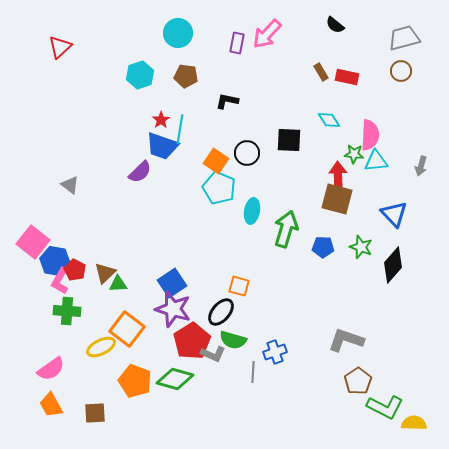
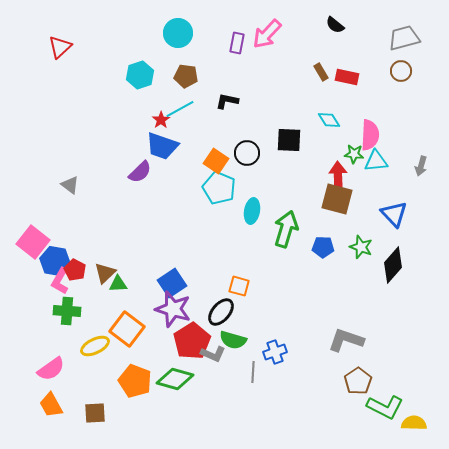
cyan line at (180, 129): moved 20 px up; rotated 52 degrees clockwise
yellow ellipse at (101, 347): moved 6 px left, 1 px up
